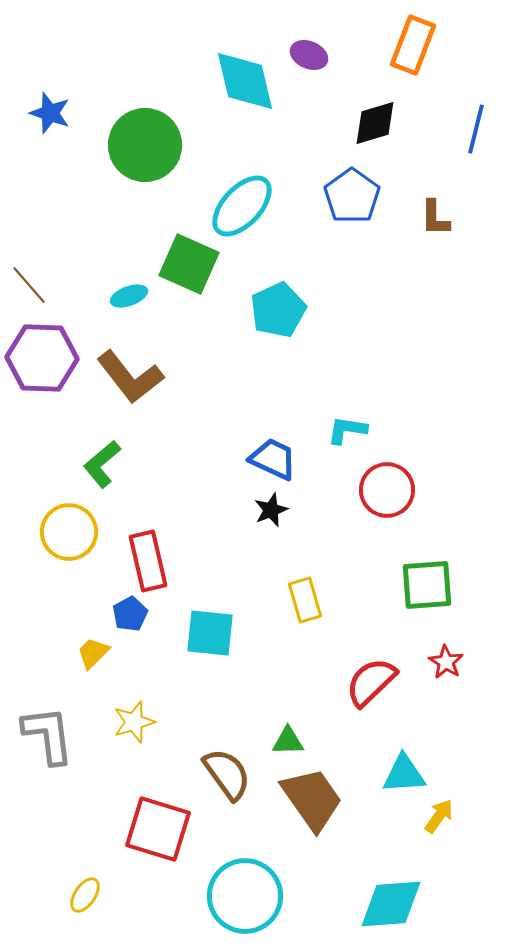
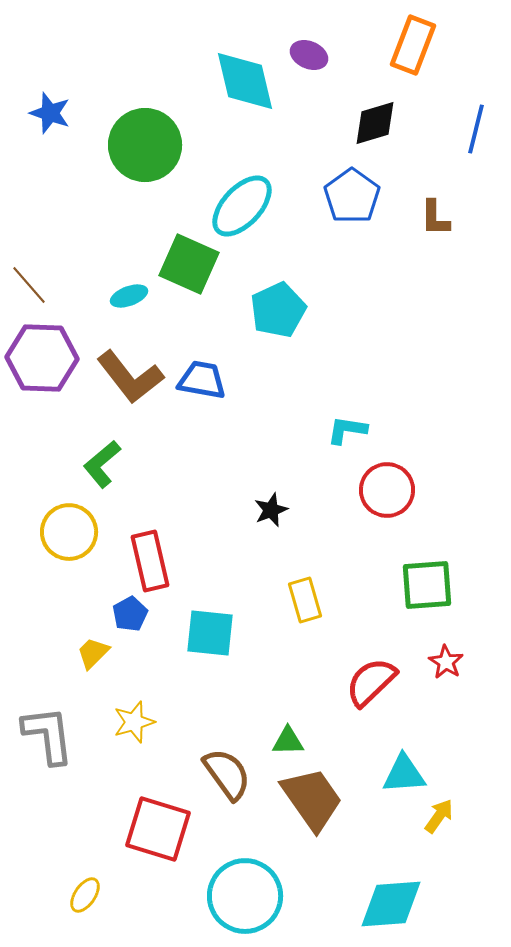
blue trapezoid at (273, 459): moved 71 px left, 79 px up; rotated 15 degrees counterclockwise
red rectangle at (148, 561): moved 2 px right
